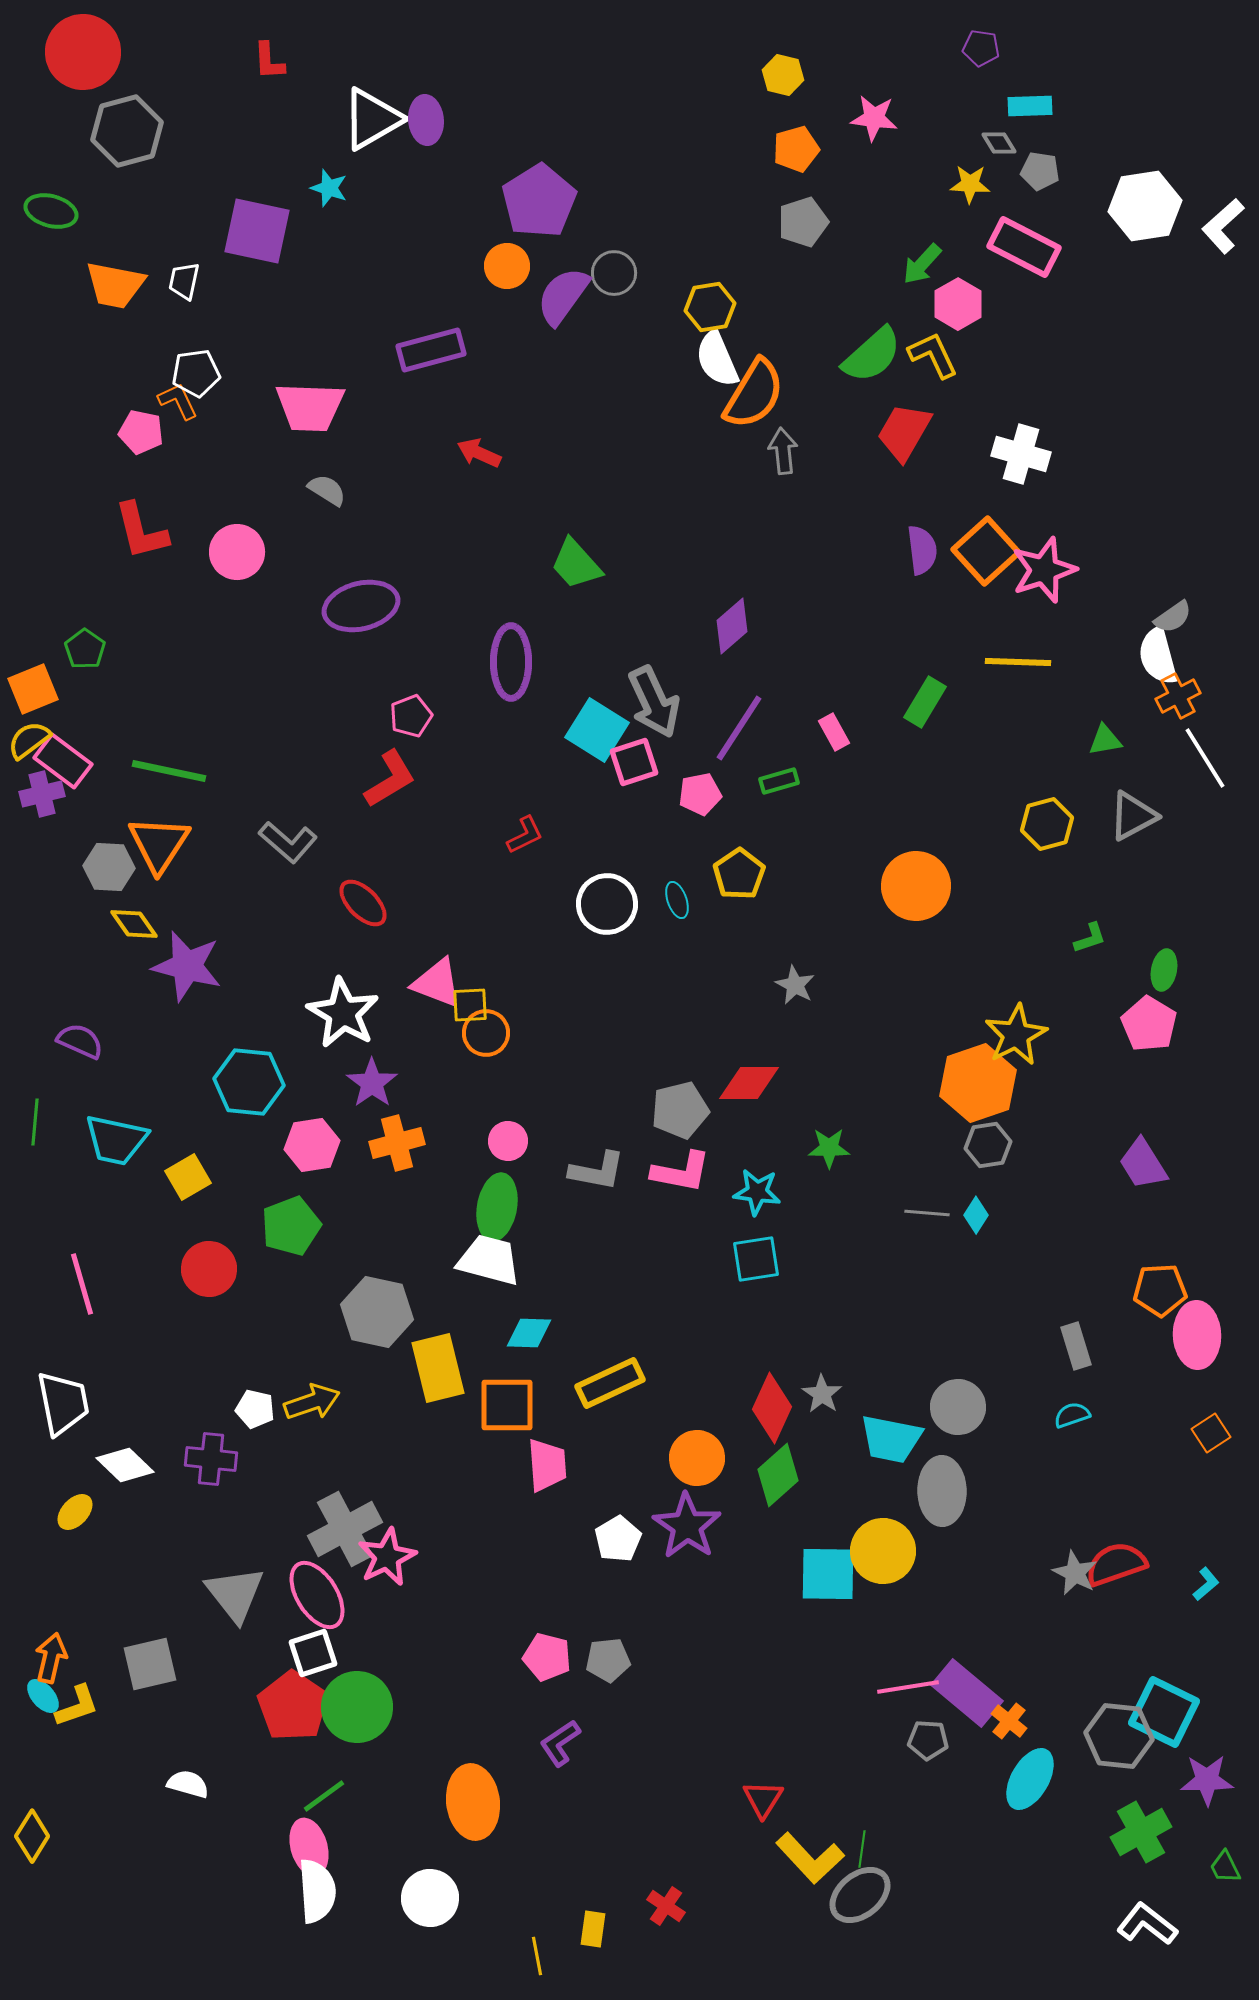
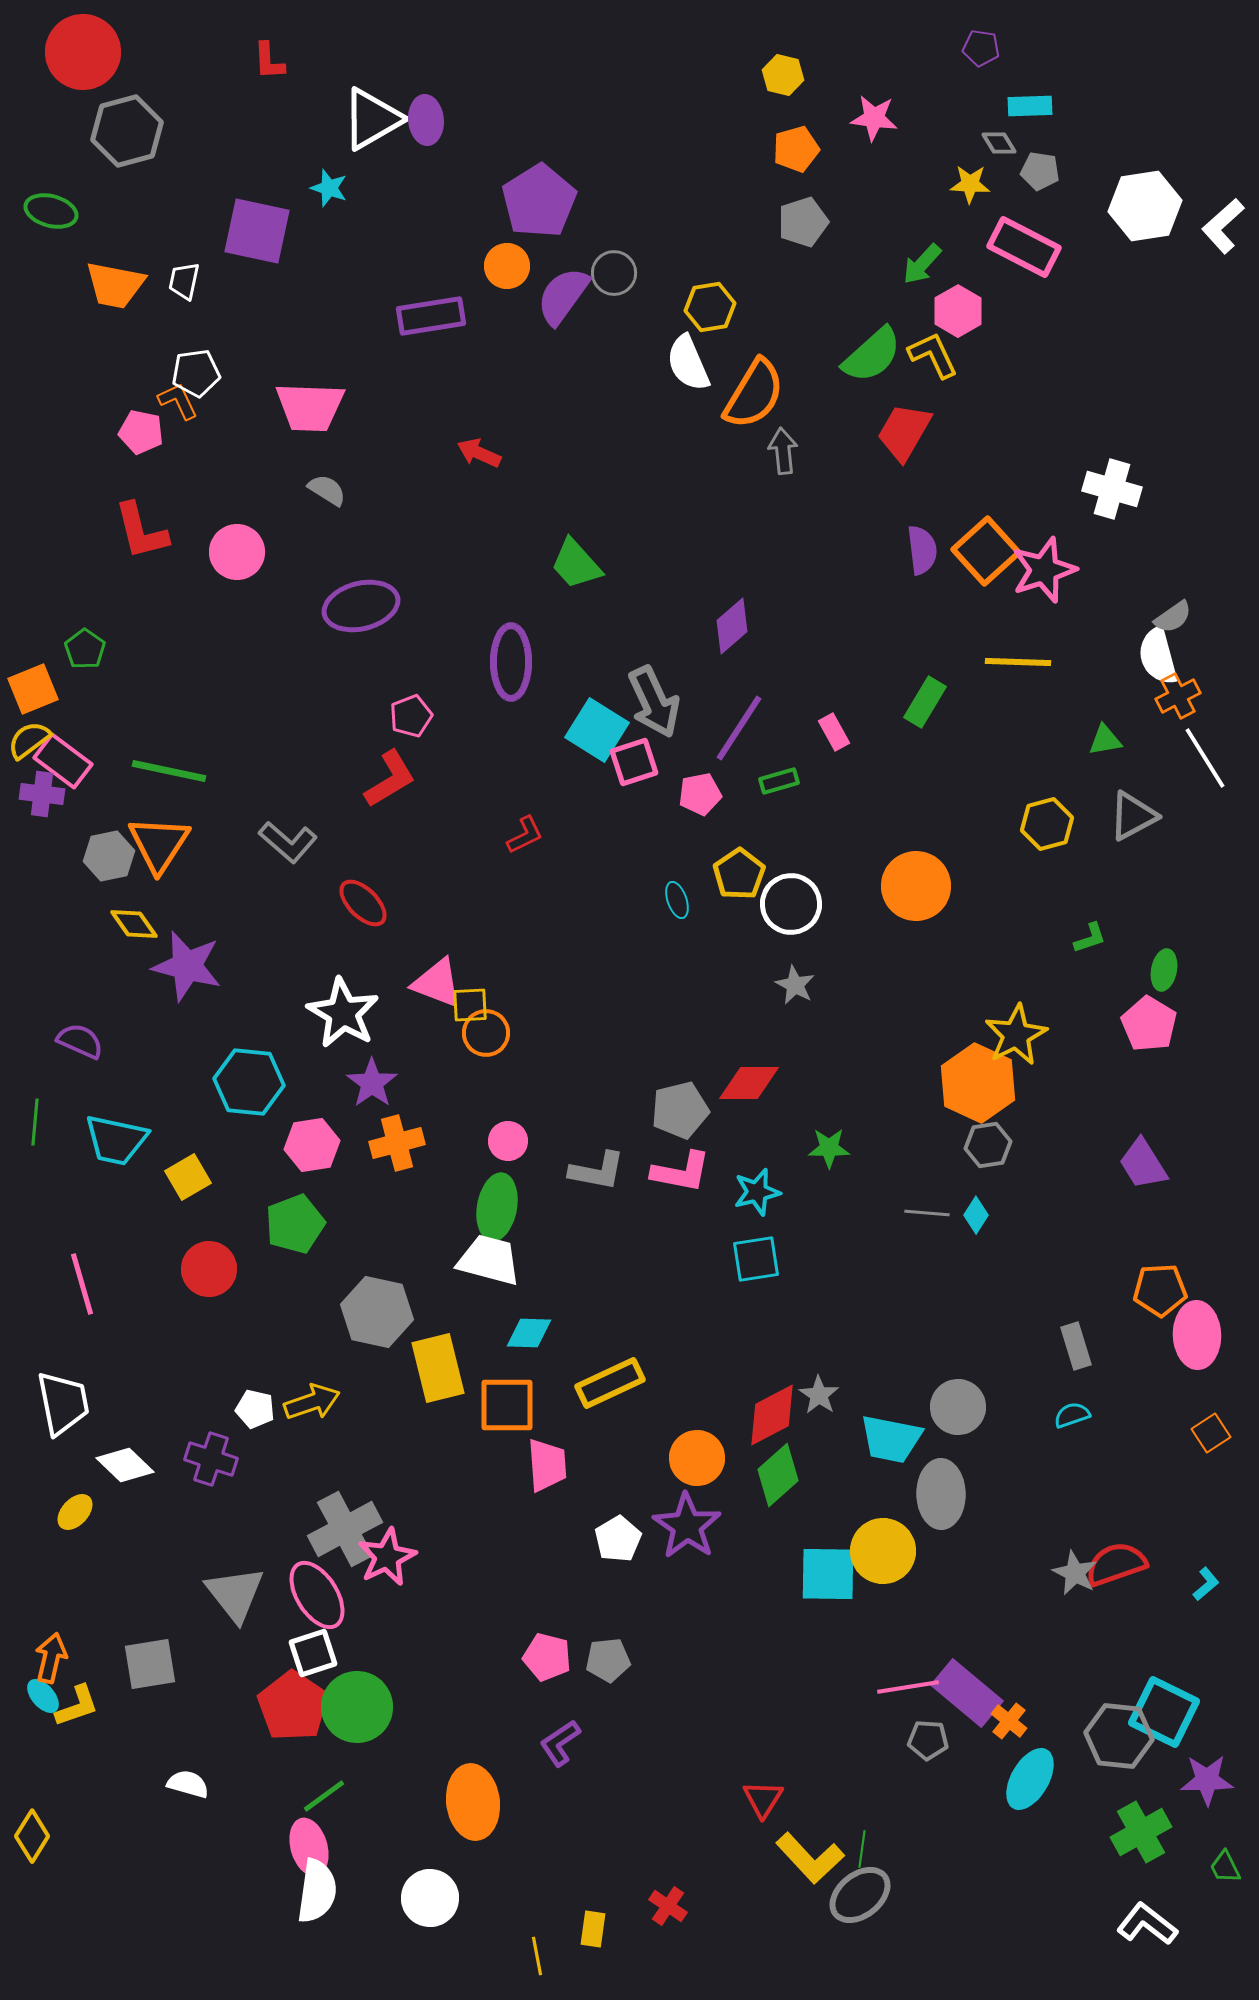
pink hexagon at (958, 304): moved 7 px down
purple rectangle at (431, 350): moved 34 px up; rotated 6 degrees clockwise
white semicircle at (717, 359): moved 29 px left, 4 px down
white cross at (1021, 454): moved 91 px right, 35 px down
purple cross at (42, 794): rotated 21 degrees clockwise
gray hexagon at (109, 867): moved 11 px up; rotated 15 degrees counterclockwise
white circle at (607, 904): moved 184 px right
orange hexagon at (978, 1083): rotated 16 degrees counterclockwise
cyan star at (757, 1192): rotated 21 degrees counterclockwise
green pentagon at (291, 1226): moved 4 px right, 2 px up
gray star at (822, 1394): moved 3 px left, 1 px down
red diamond at (772, 1408): moved 7 px down; rotated 38 degrees clockwise
purple cross at (211, 1459): rotated 12 degrees clockwise
gray ellipse at (942, 1491): moved 1 px left, 3 px down
gray square at (150, 1664): rotated 4 degrees clockwise
white semicircle at (317, 1891): rotated 12 degrees clockwise
red cross at (666, 1906): moved 2 px right
